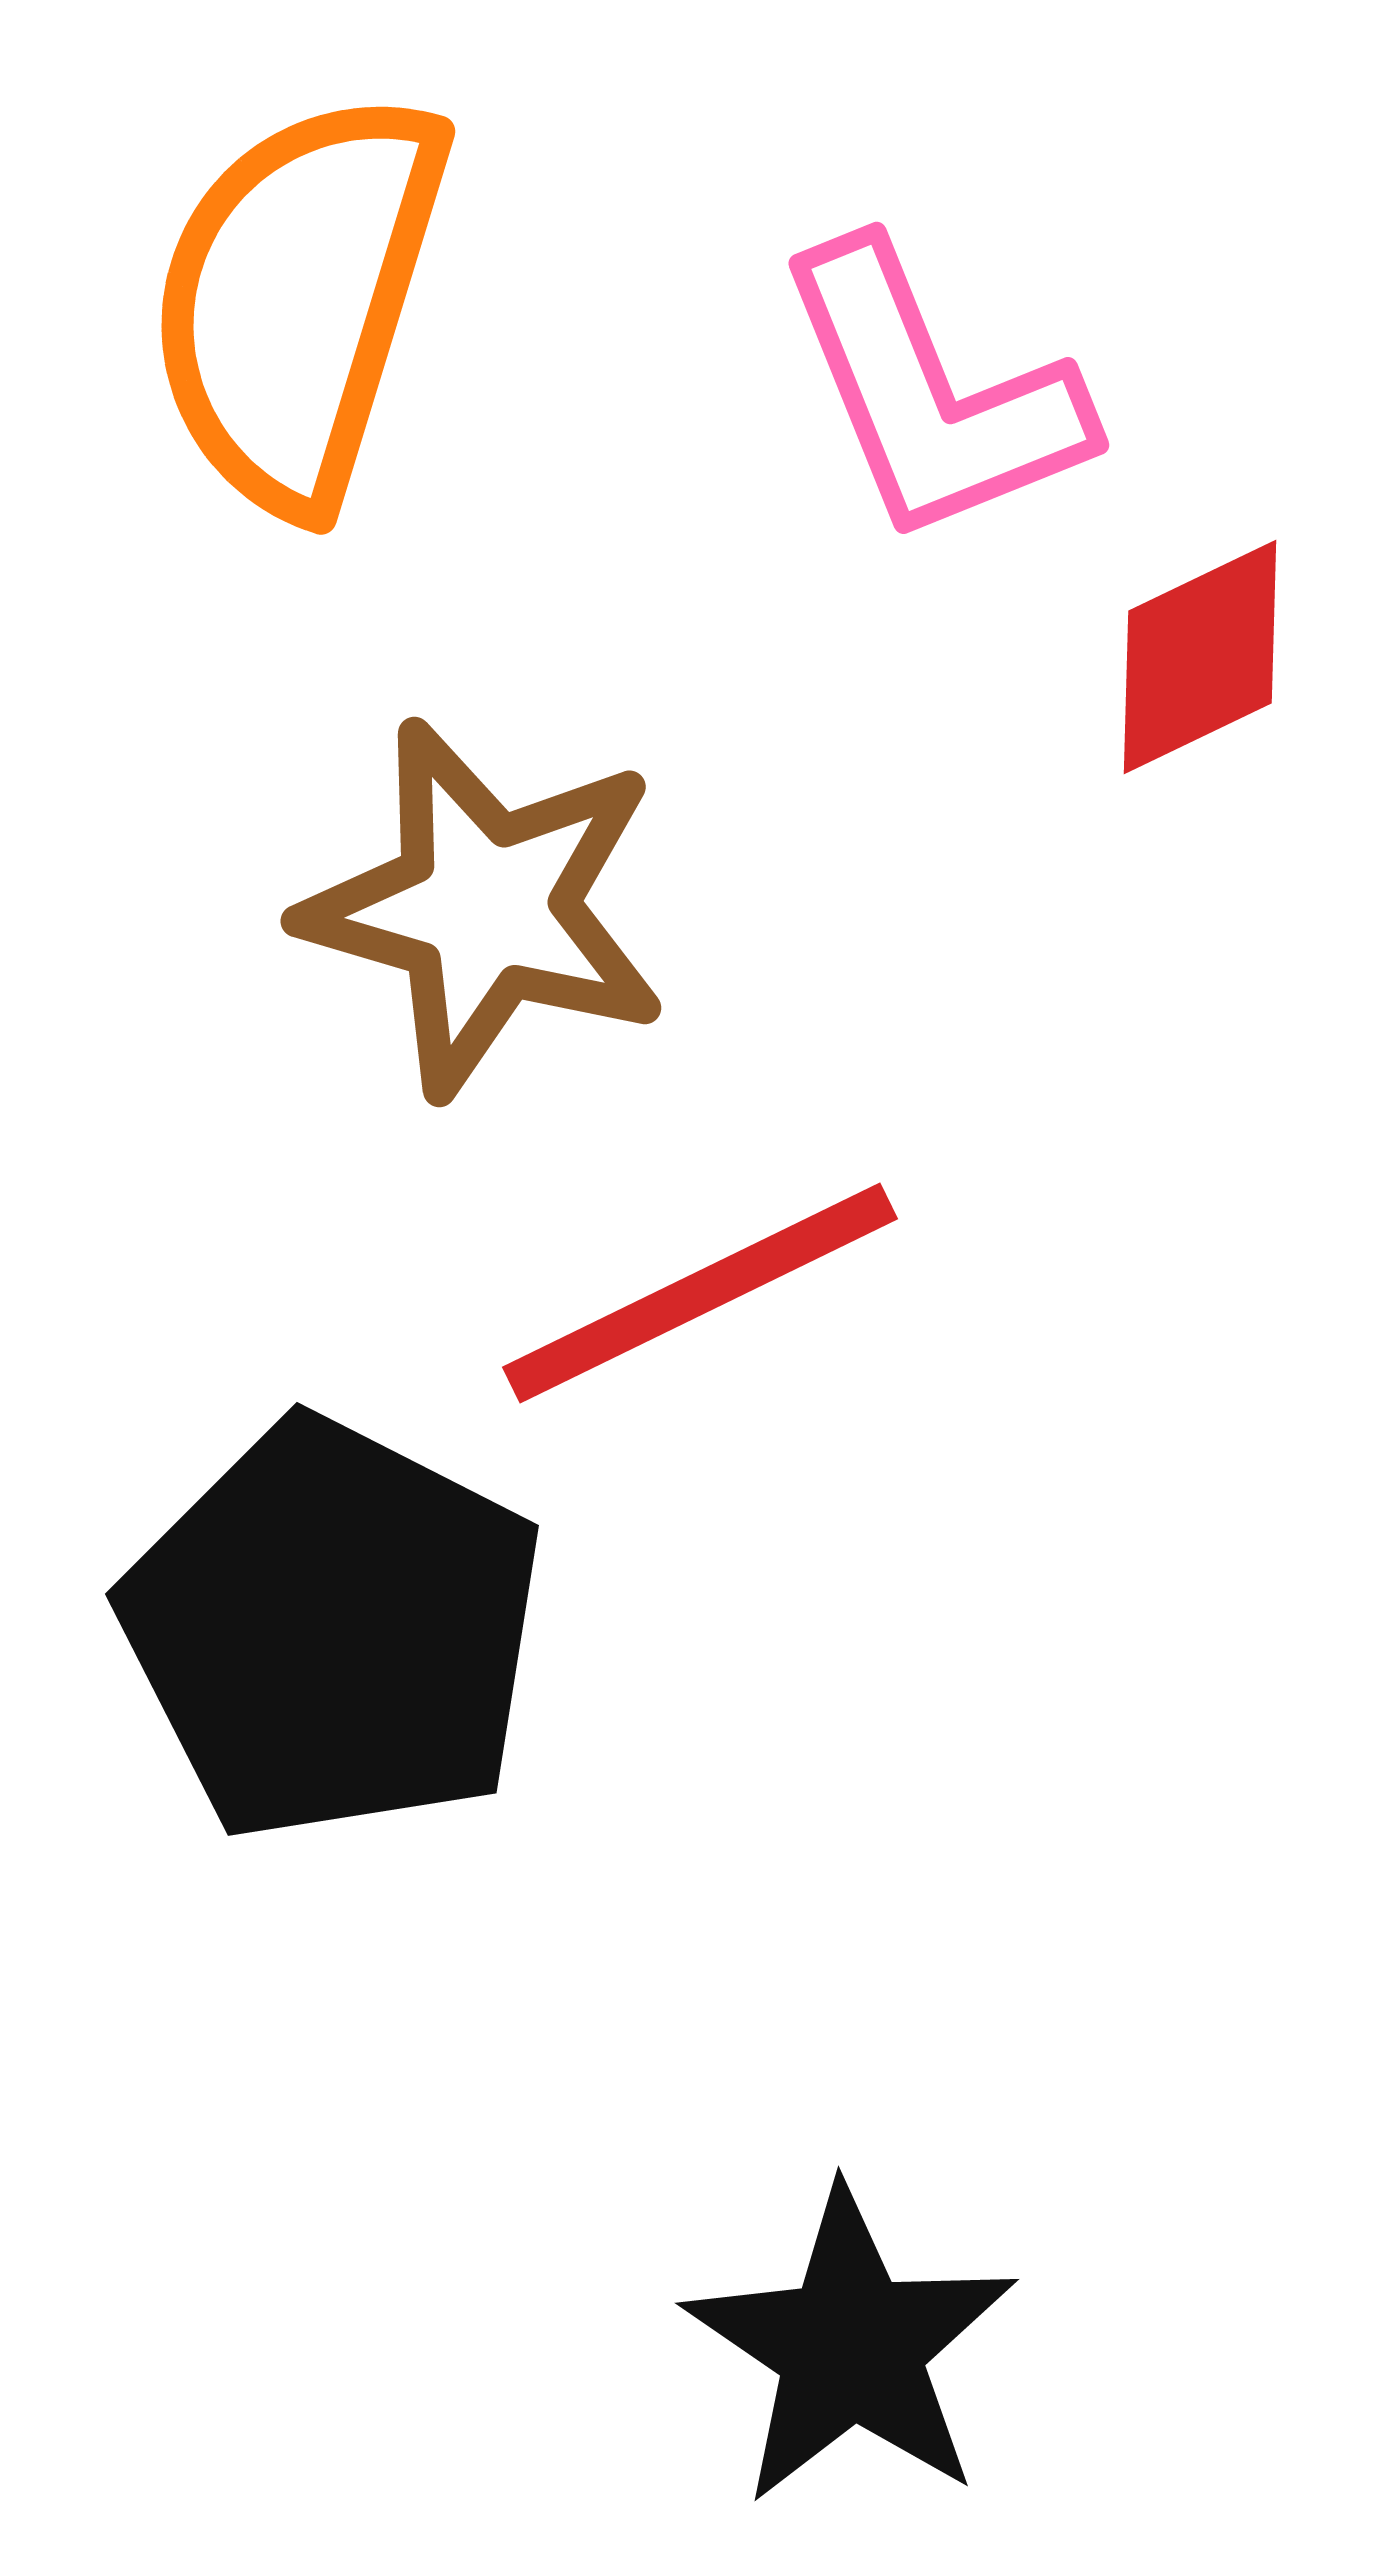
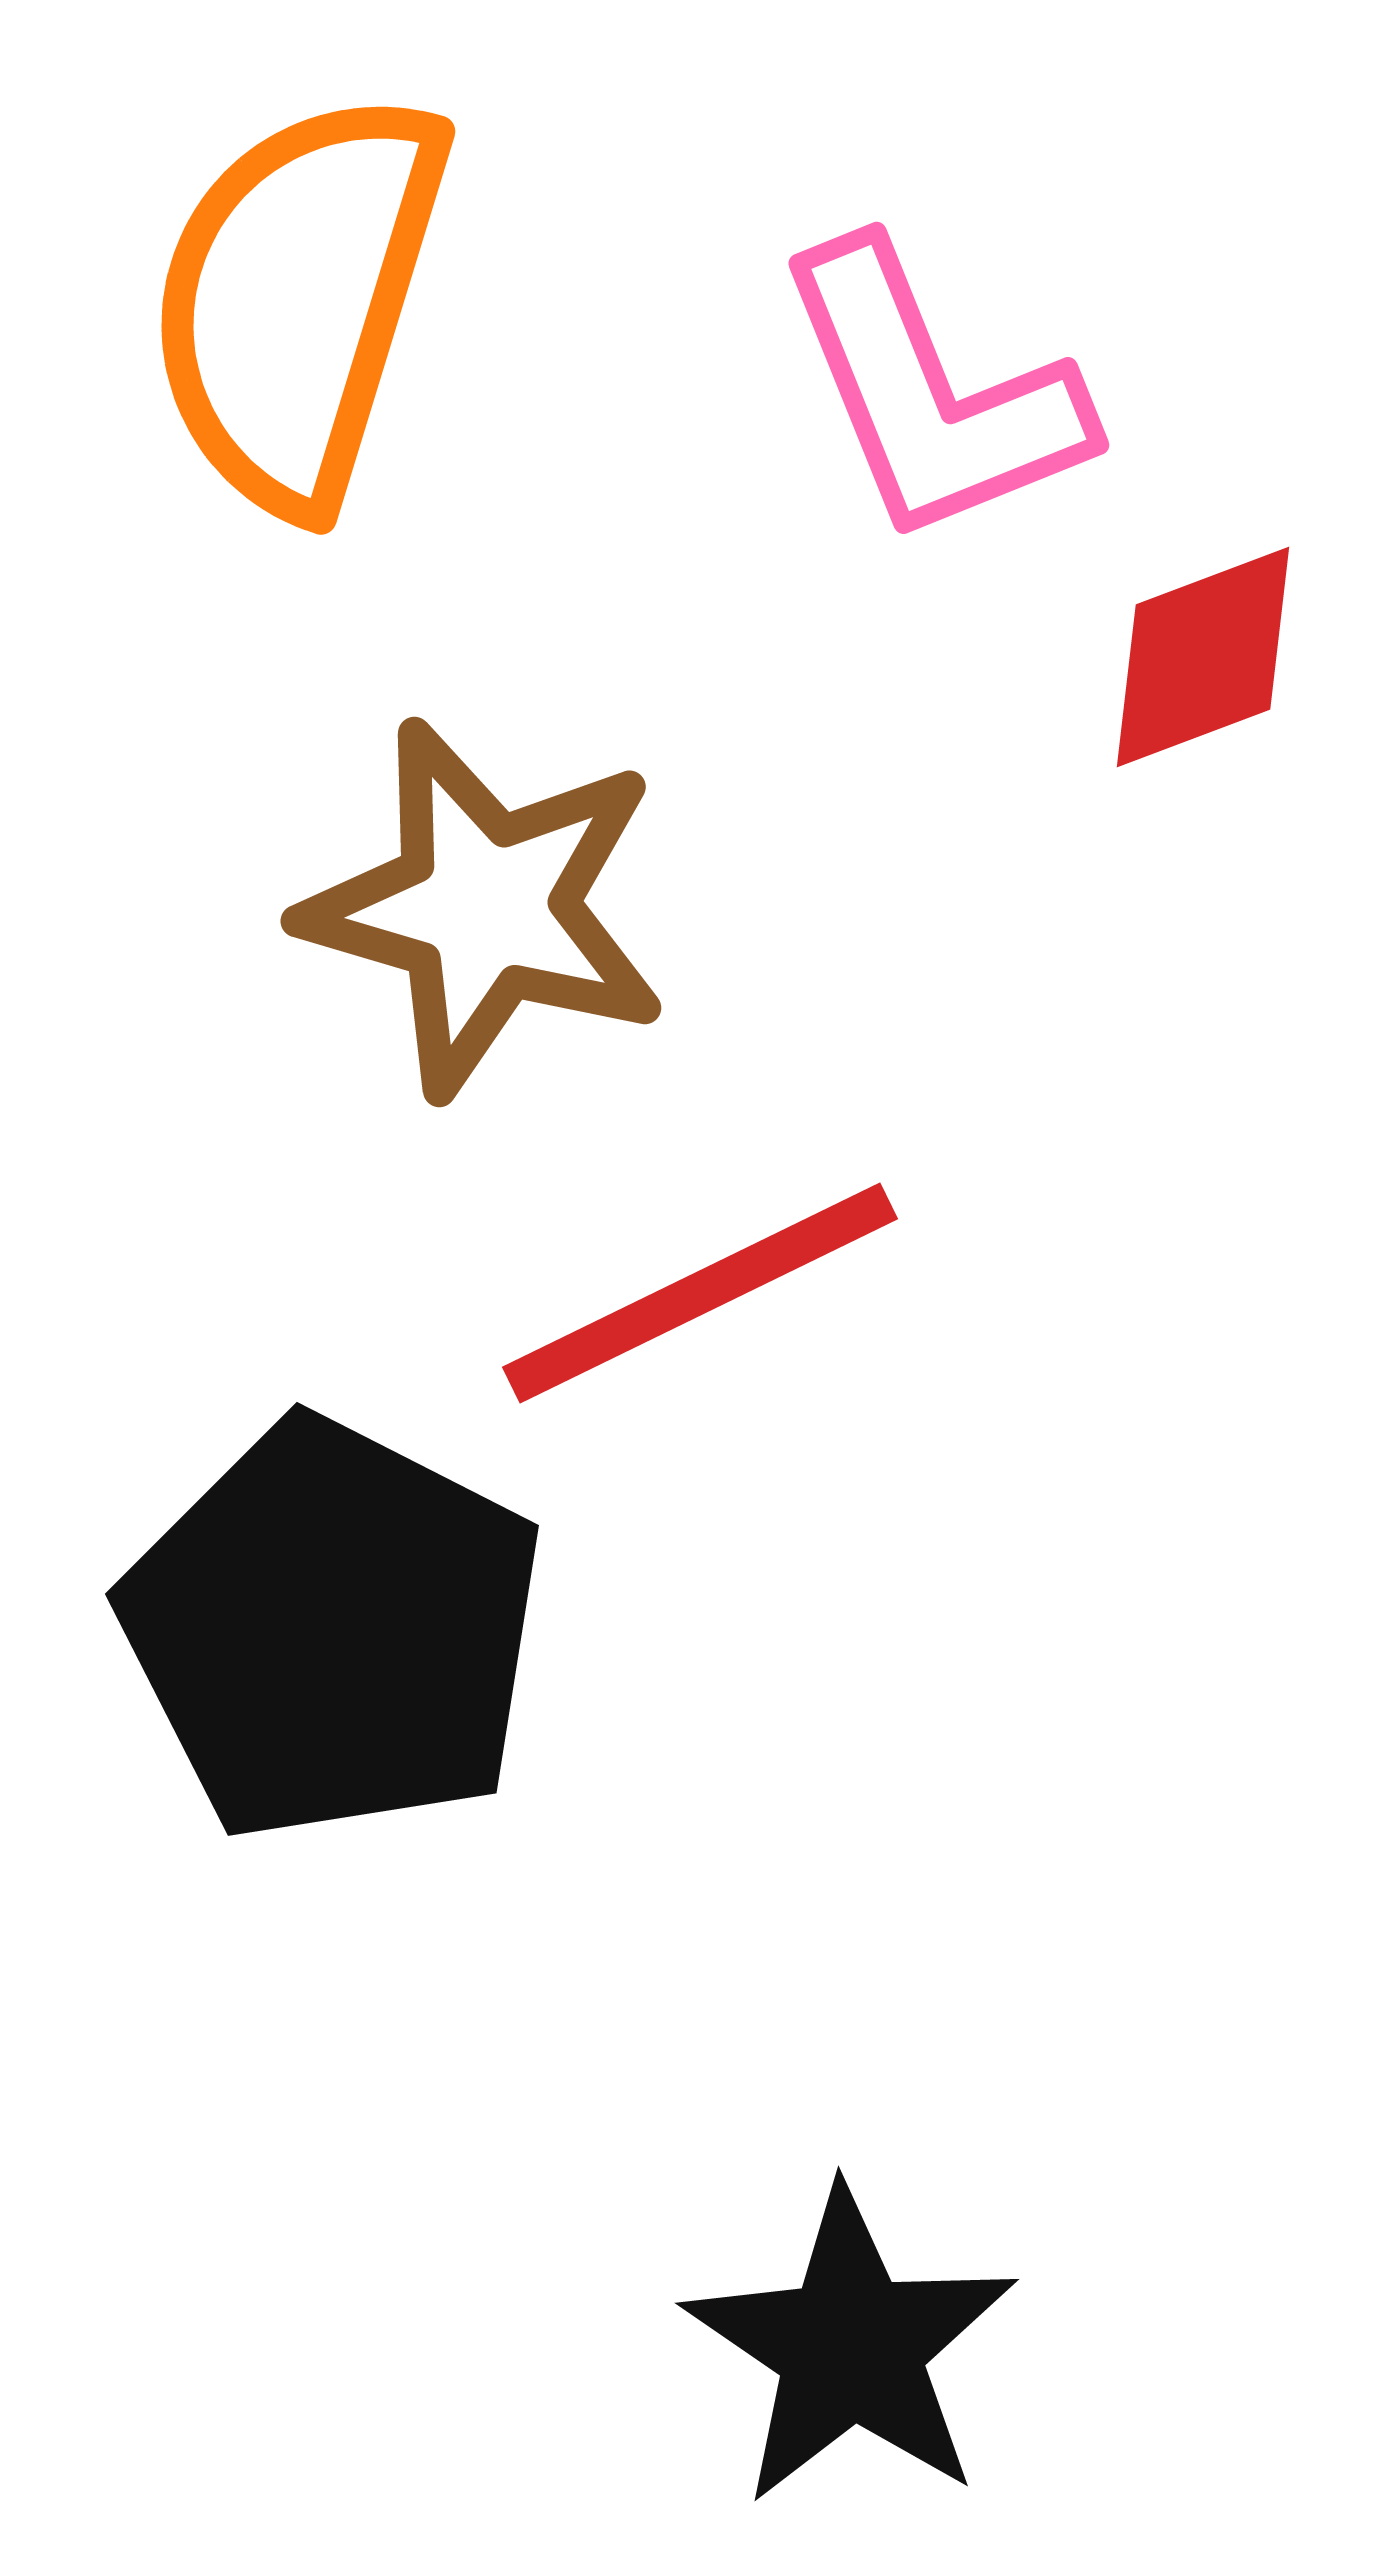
red diamond: moved 3 px right; rotated 5 degrees clockwise
